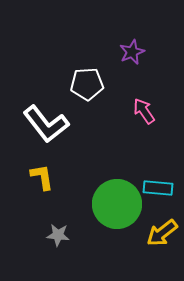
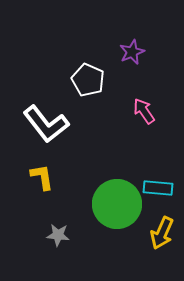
white pentagon: moved 1 px right, 4 px up; rotated 28 degrees clockwise
yellow arrow: rotated 28 degrees counterclockwise
